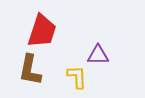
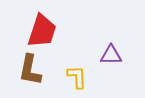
purple triangle: moved 13 px right
